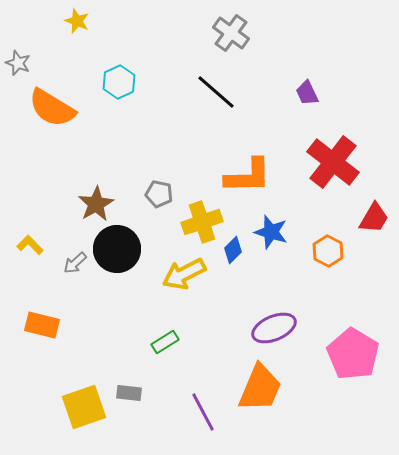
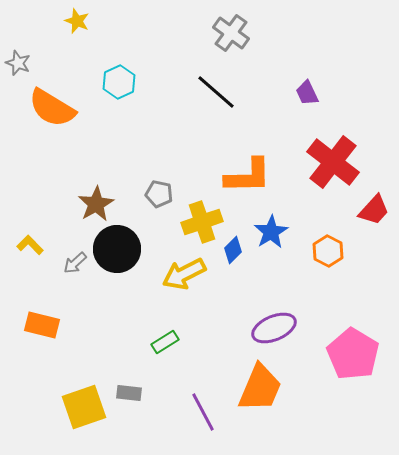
red trapezoid: moved 8 px up; rotated 12 degrees clockwise
blue star: rotated 24 degrees clockwise
